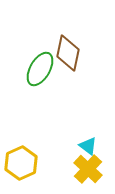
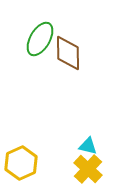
brown diamond: rotated 12 degrees counterclockwise
green ellipse: moved 30 px up
cyan triangle: rotated 24 degrees counterclockwise
